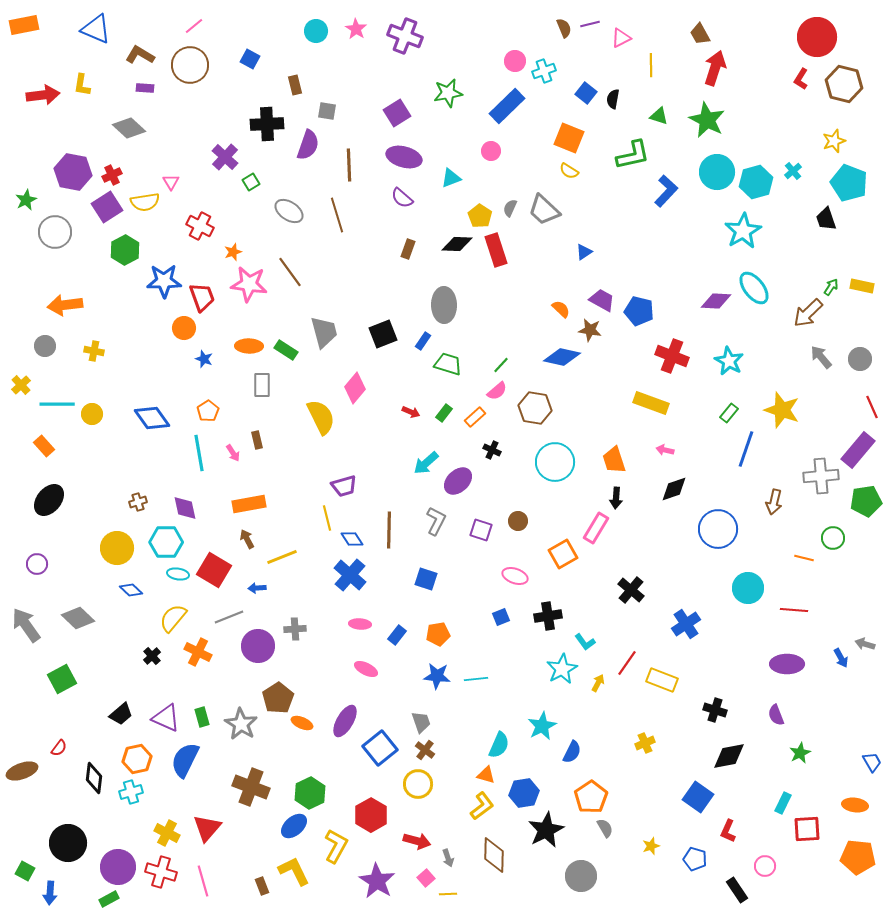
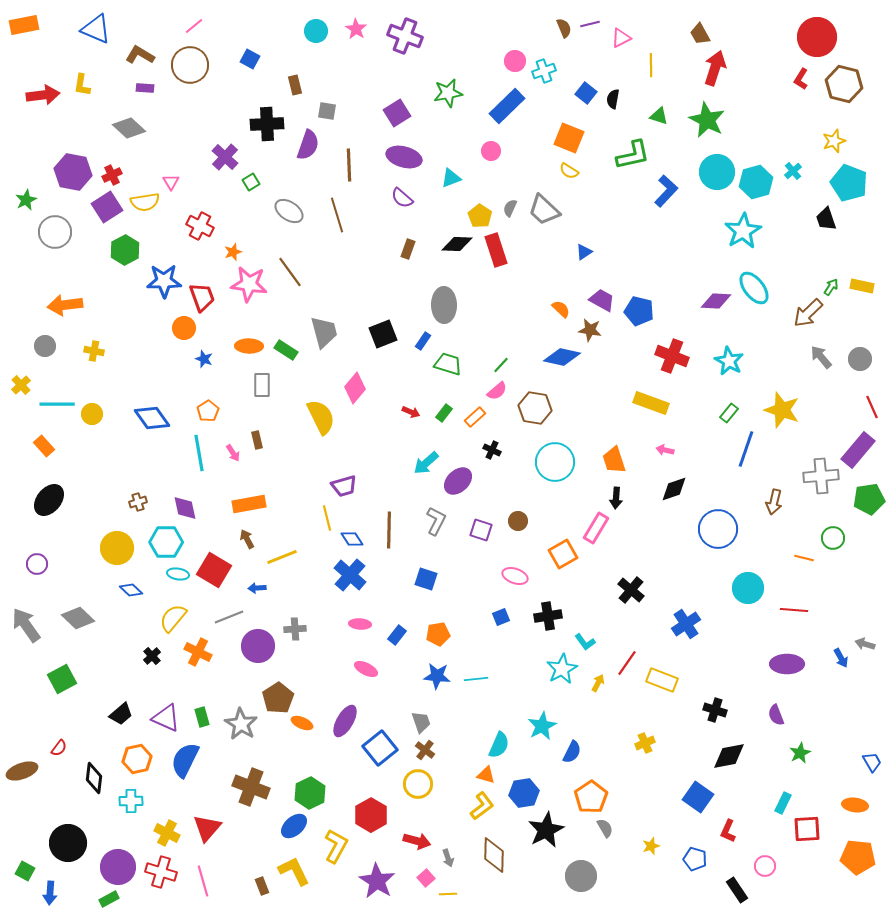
green pentagon at (866, 501): moved 3 px right, 2 px up
cyan cross at (131, 792): moved 9 px down; rotated 15 degrees clockwise
